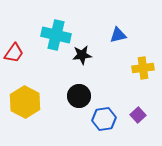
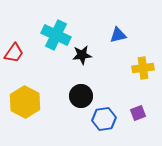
cyan cross: rotated 12 degrees clockwise
black circle: moved 2 px right
purple square: moved 2 px up; rotated 21 degrees clockwise
